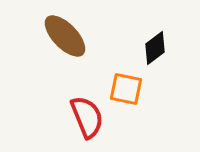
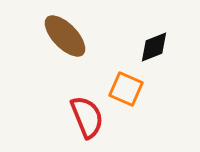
black diamond: moved 1 px left, 1 px up; rotated 16 degrees clockwise
orange square: rotated 12 degrees clockwise
